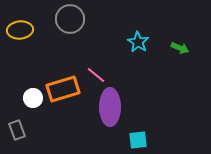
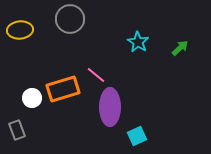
green arrow: rotated 66 degrees counterclockwise
white circle: moved 1 px left
cyan square: moved 1 px left, 4 px up; rotated 18 degrees counterclockwise
